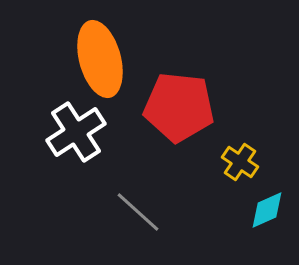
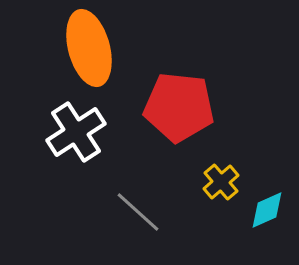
orange ellipse: moved 11 px left, 11 px up
yellow cross: moved 19 px left, 20 px down; rotated 15 degrees clockwise
